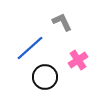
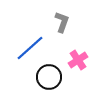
gray L-shape: rotated 45 degrees clockwise
black circle: moved 4 px right
